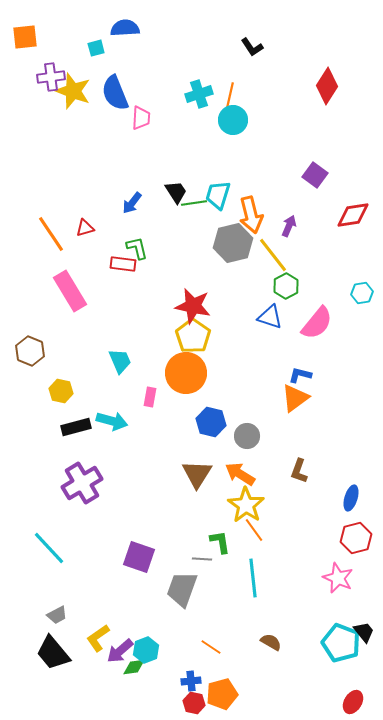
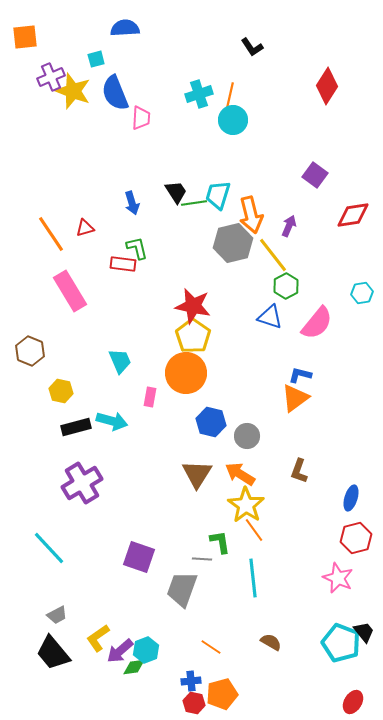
cyan square at (96, 48): moved 11 px down
purple cross at (51, 77): rotated 16 degrees counterclockwise
blue arrow at (132, 203): rotated 55 degrees counterclockwise
